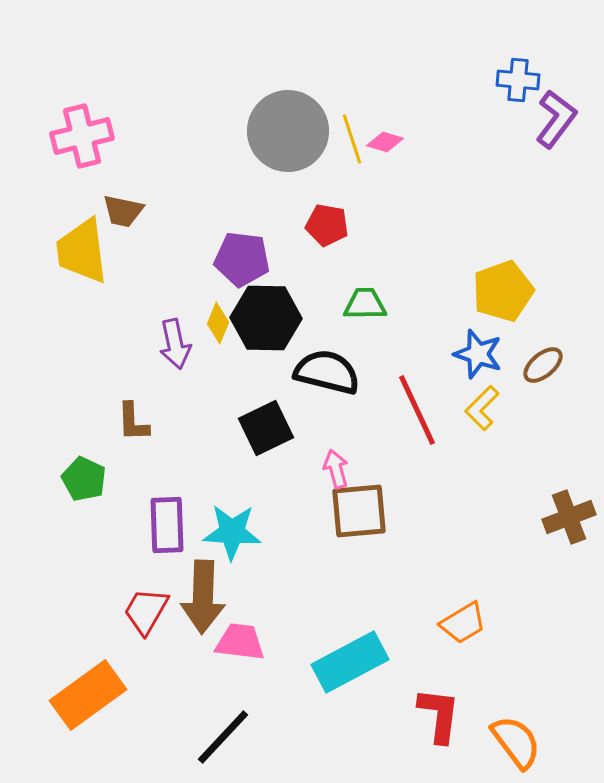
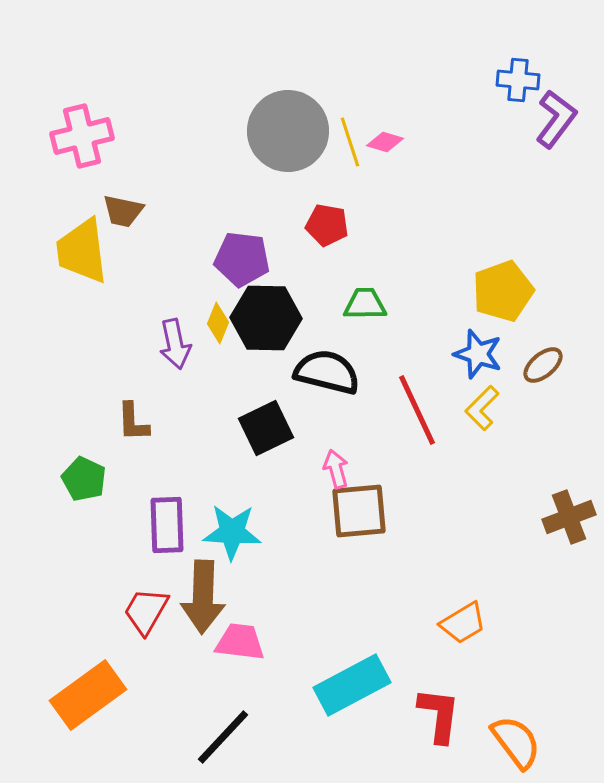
yellow line: moved 2 px left, 3 px down
cyan rectangle: moved 2 px right, 23 px down
